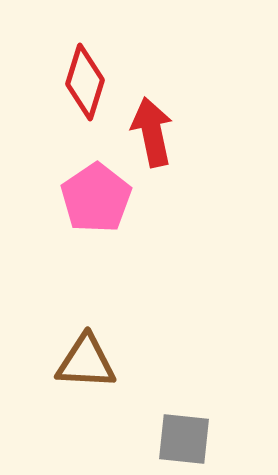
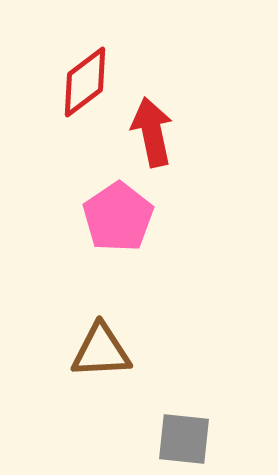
red diamond: rotated 36 degrees clockwise
pink pentagon: moved 22 px right, 19 px down
brown triangle: moved 15 px right, 11 px up; rotated 6 degrees counterclockwise
